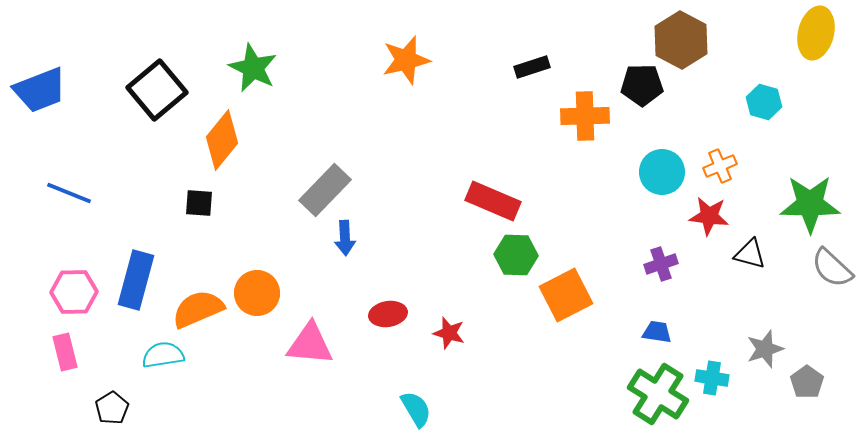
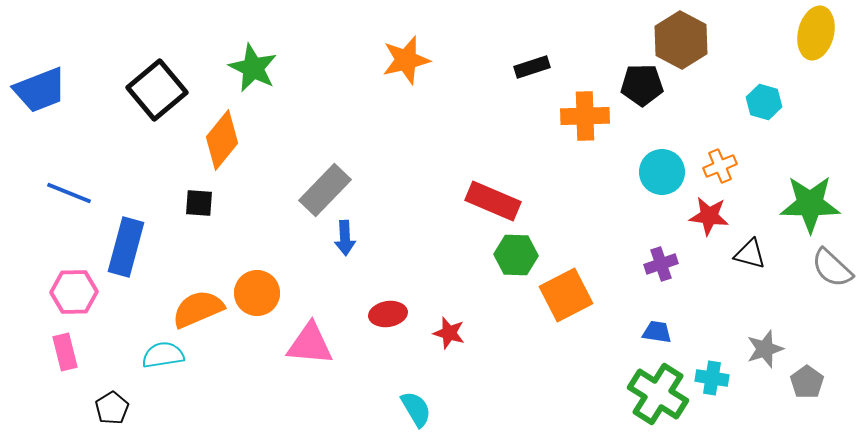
blue rectangle at (136, 280): moved 10 px left, 33 px up
